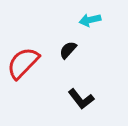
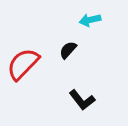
red semicircle: moved 1 px down
black L-shape: moved 1 px right, 1 px down
